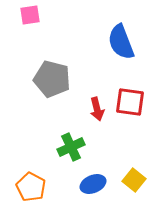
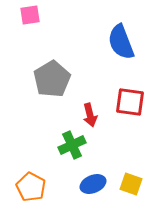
gray pentagon: rotated 27 degrees clockwise
red arrow: moved 7 px left, 6 px down
green cross: moved 1 px right, 2 px up
yellow square: moved 3 px left, 4 px down; rotated 20 degrees counterclockwise
